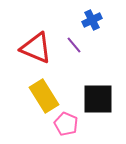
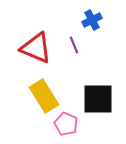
purple line: rotated 18 degrees clockwise
